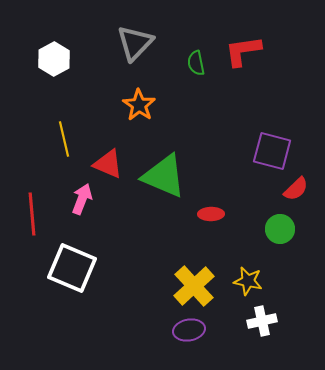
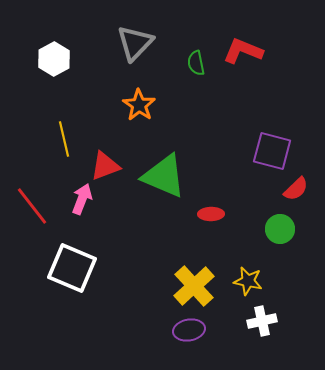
red L-shape: rotated 30 degrees clockwise
red triangle: moved 3 px left, 2 px down; rotated 44 degrees counterclockwise
red line: moved 8 px up; rotated 33 degrees counterclockwise
